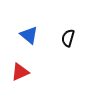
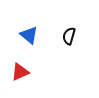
black semicircle: moved 1 px right, 2 px up
